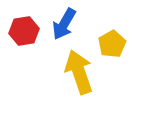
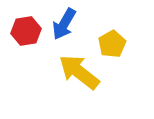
red hexagon: moved 2 px right
yellow arrow: rotated 33 degrees counterclockwise
